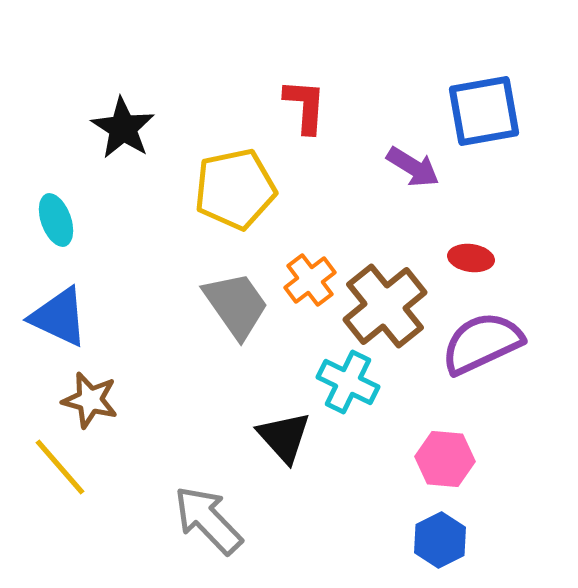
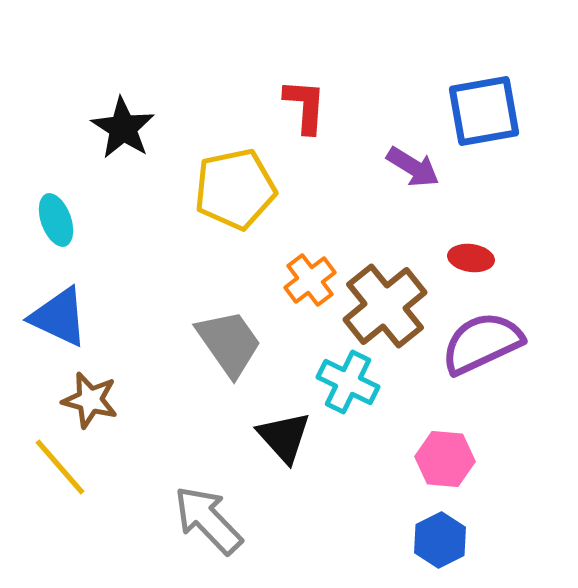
gray trapezoid: moved 7 px left, 38 px down
